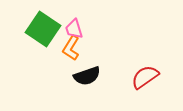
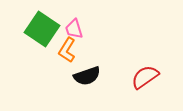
green square: moved 1 px left
orange L-shape: moved 4 px left, 2 px down
